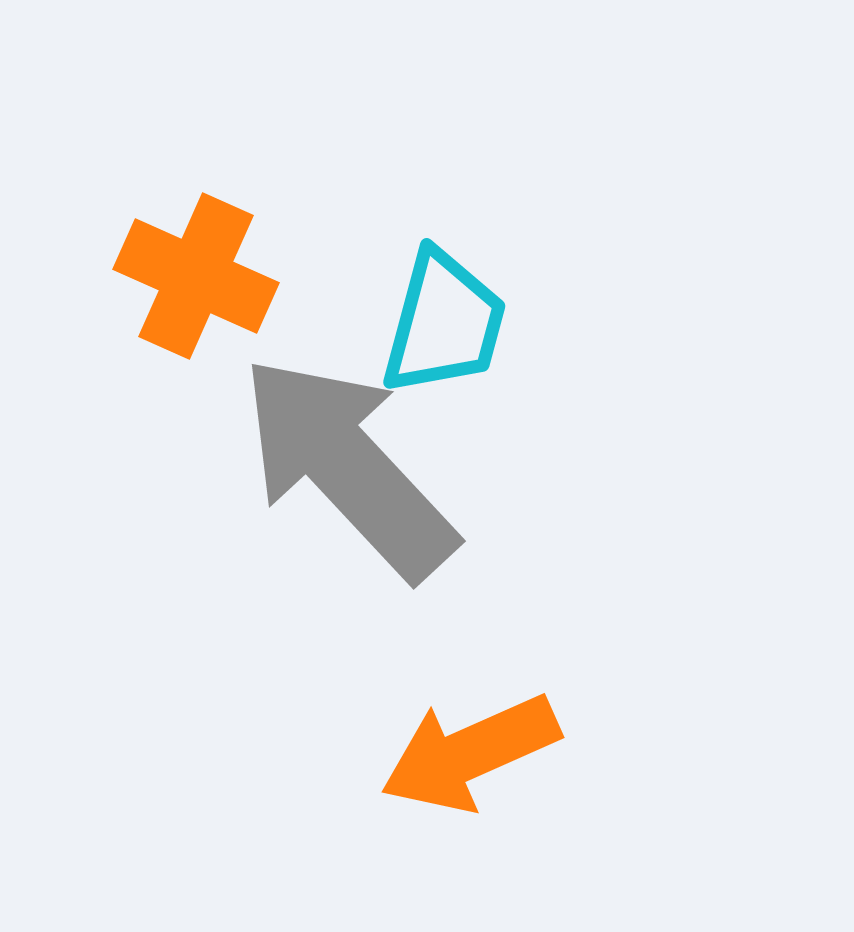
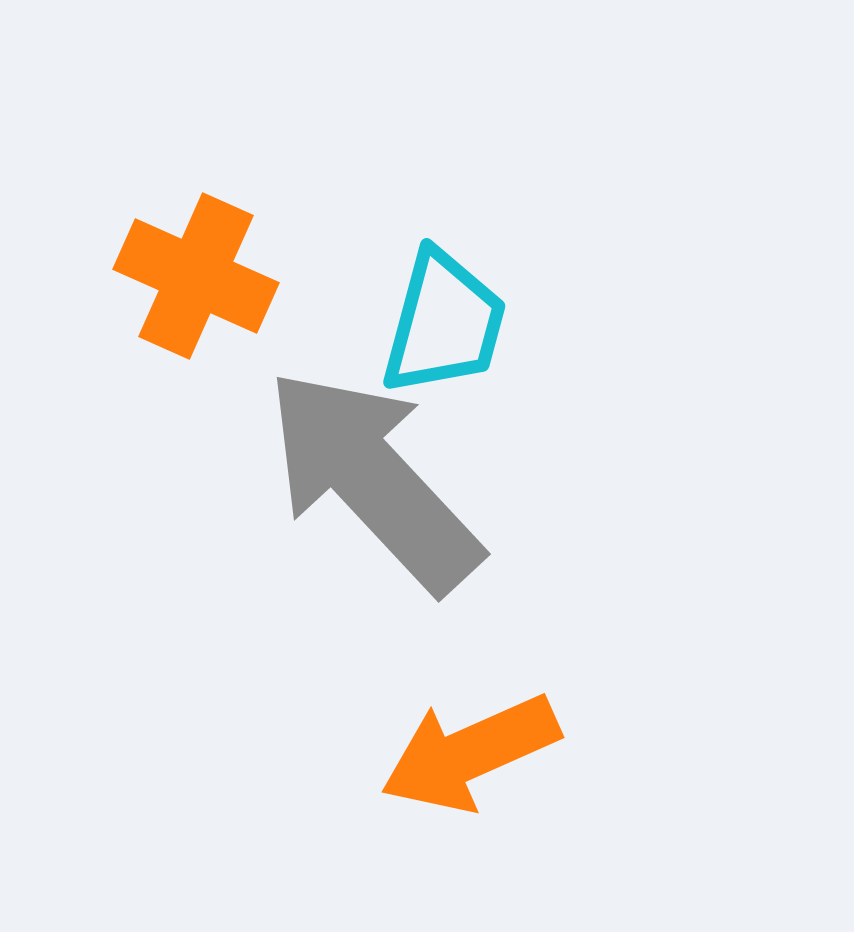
gray arrow: moved 25 px right, 13 px down
